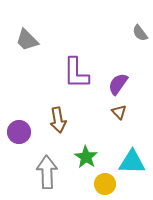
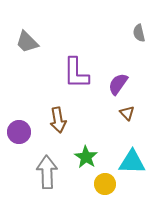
gray semicircle: moved 1 px left; rotated 24 degrees clockwise
gray trapezoid: moved 2 px down
brown triangle: moved 8 px right, 1 px down
